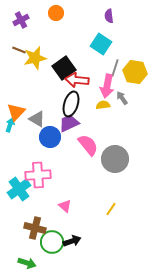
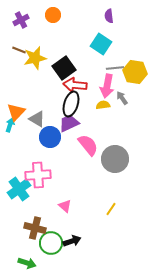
orange circle: moved 3 px left, 2 px down
gray line: rotated 66 degrees clockwise
red arrow: moved 2 px left, 5 px down
green circle: moved 1 px left, 1 px down
